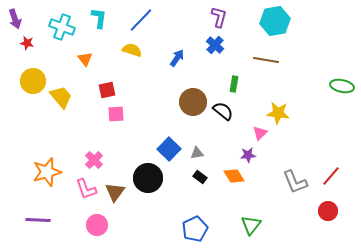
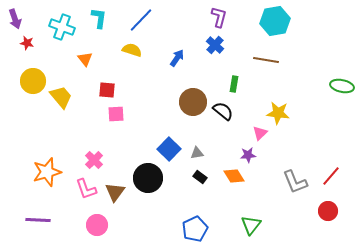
red square: rotated 18 degrees clockwise
